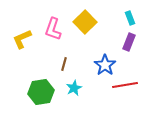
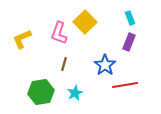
pink L-shape: moved 6 px right, 4 px down
cyan star: moved 1 px right, 5 px down
